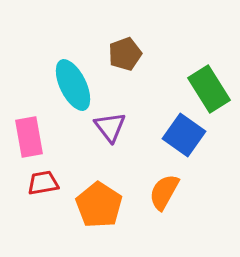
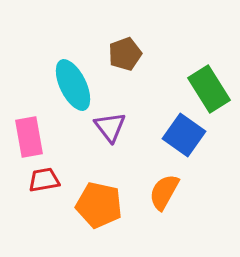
red trapezoid: moved 1 px right, 3 px up
orange pentagon: rotated 21 degrees counterclockwise
